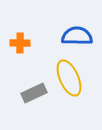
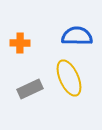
gray rectangle: moved 4 px left, 4 px up
